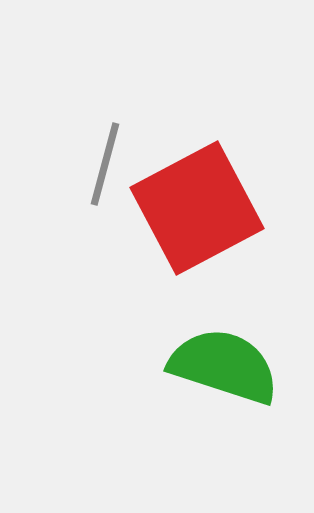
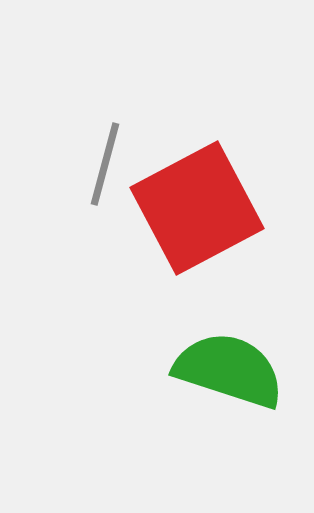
green semicircle: moved 5 px right, 4 px down
